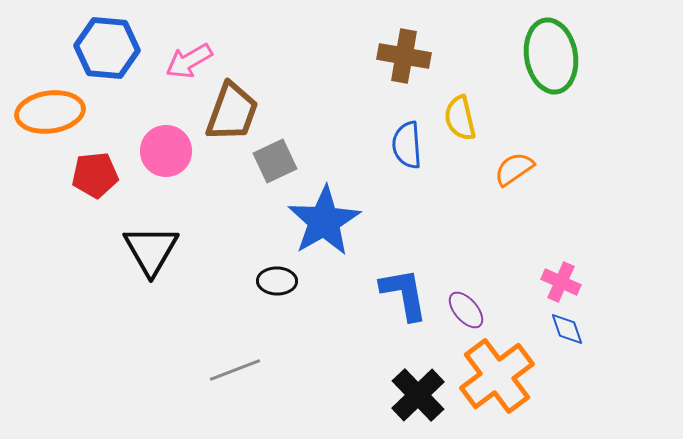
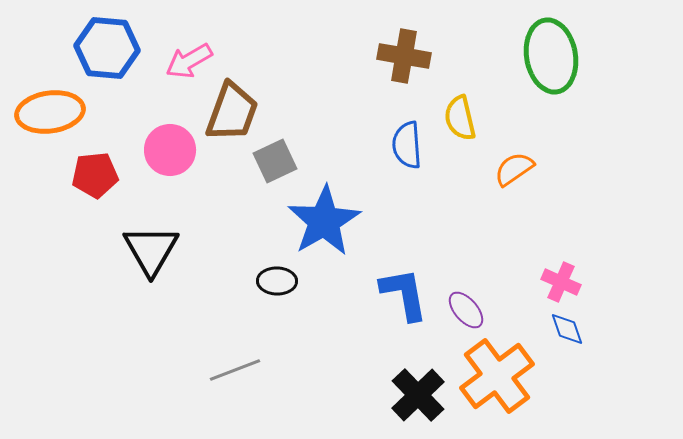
pink circle: moved 4 px right, 1 px up
